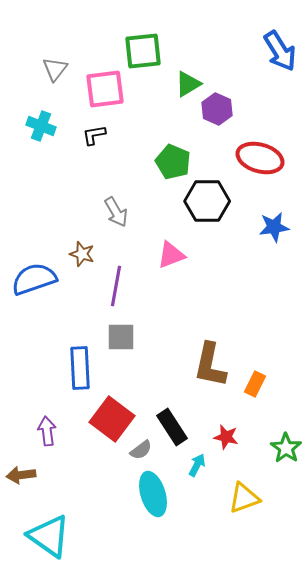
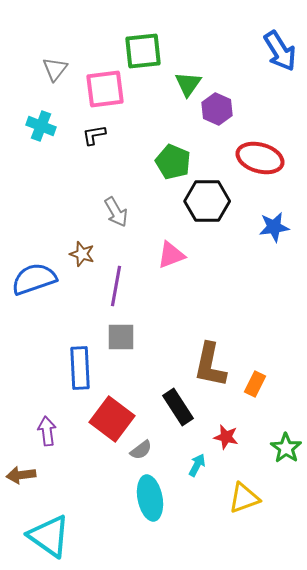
green triangle: rotated 24 degrees counterclockwise
black rectangle: moved 6 px right, 20 px up
cyan ellipse: moved 3 px left, 4 px down; rotated 6 degrees clockwise
